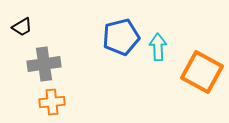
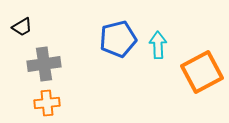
blue pentagon: moved 3 px left, 2 px down
cyan arrow: moved 2 px up
orange square: rotated 33 degrees clockwise
orange cross: moved 5 px left, 1 px down
